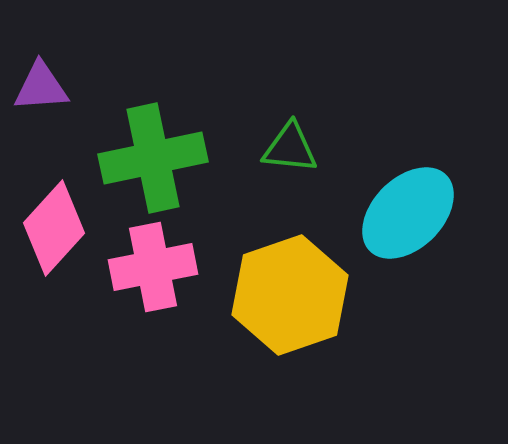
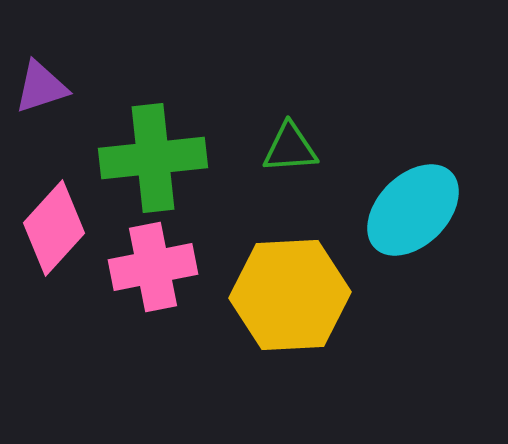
purple triangle: rotated 14 degrees counterclockwise
green triangle: rotated 10 degrees counterclockwise
green cross: rotated 6 degrees clockwise
cyan ellipse: moved 5 px right, 3 px up
yellow hexagon: rotated 16 degrees clockwise
